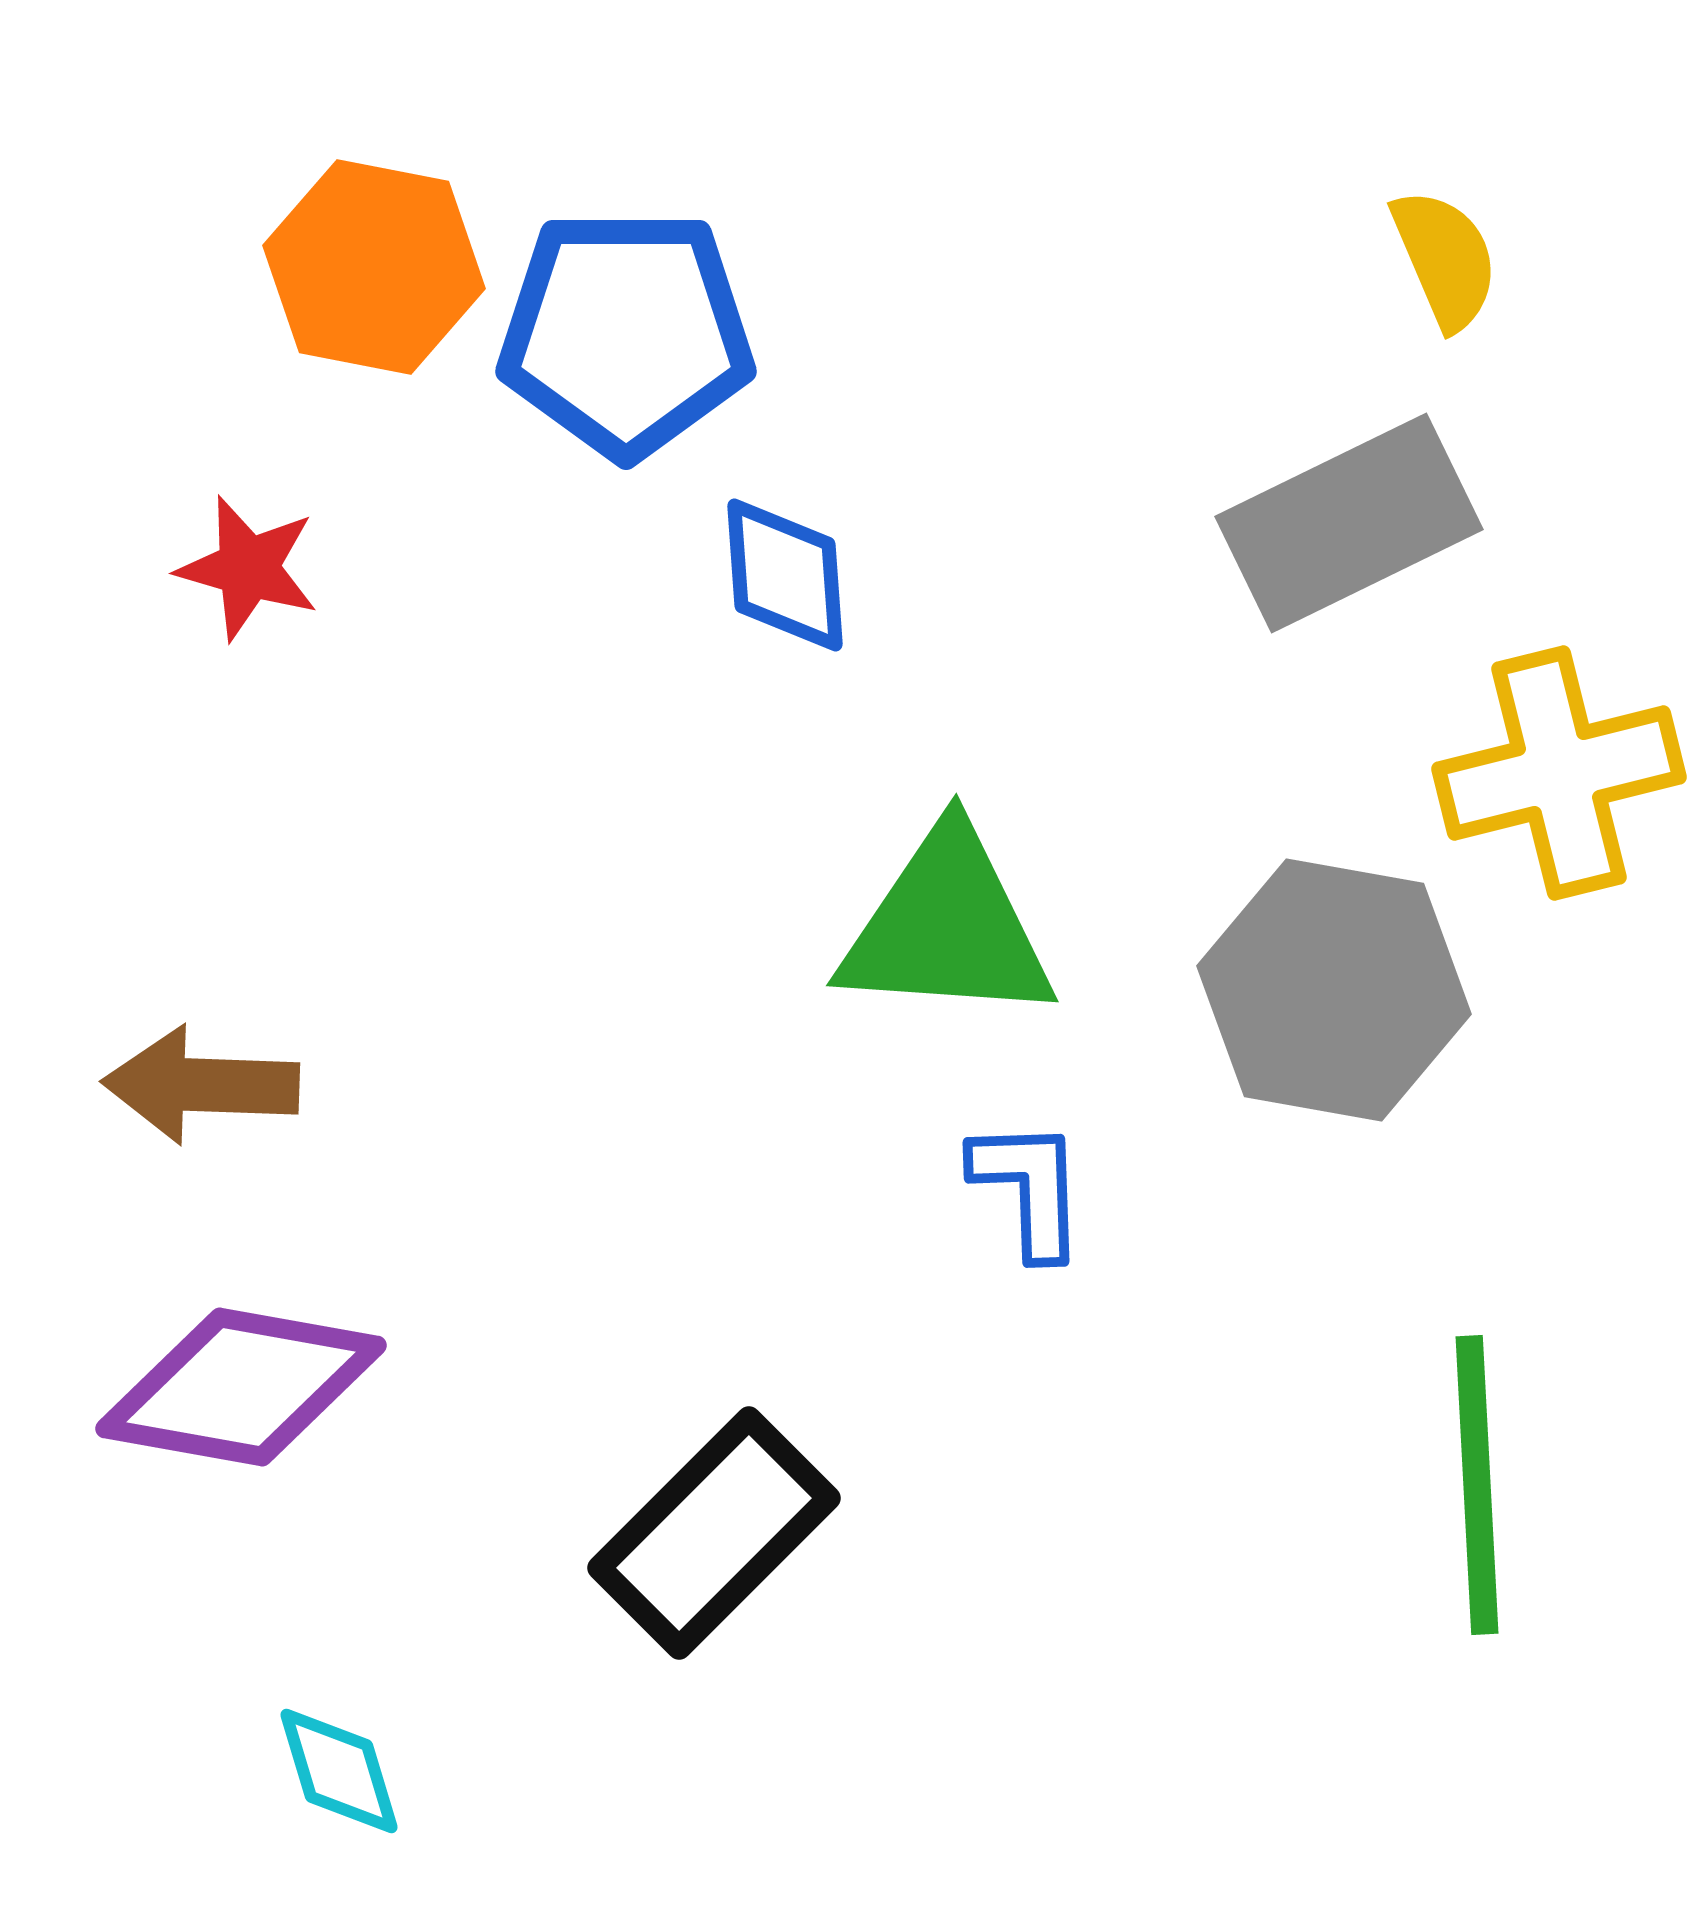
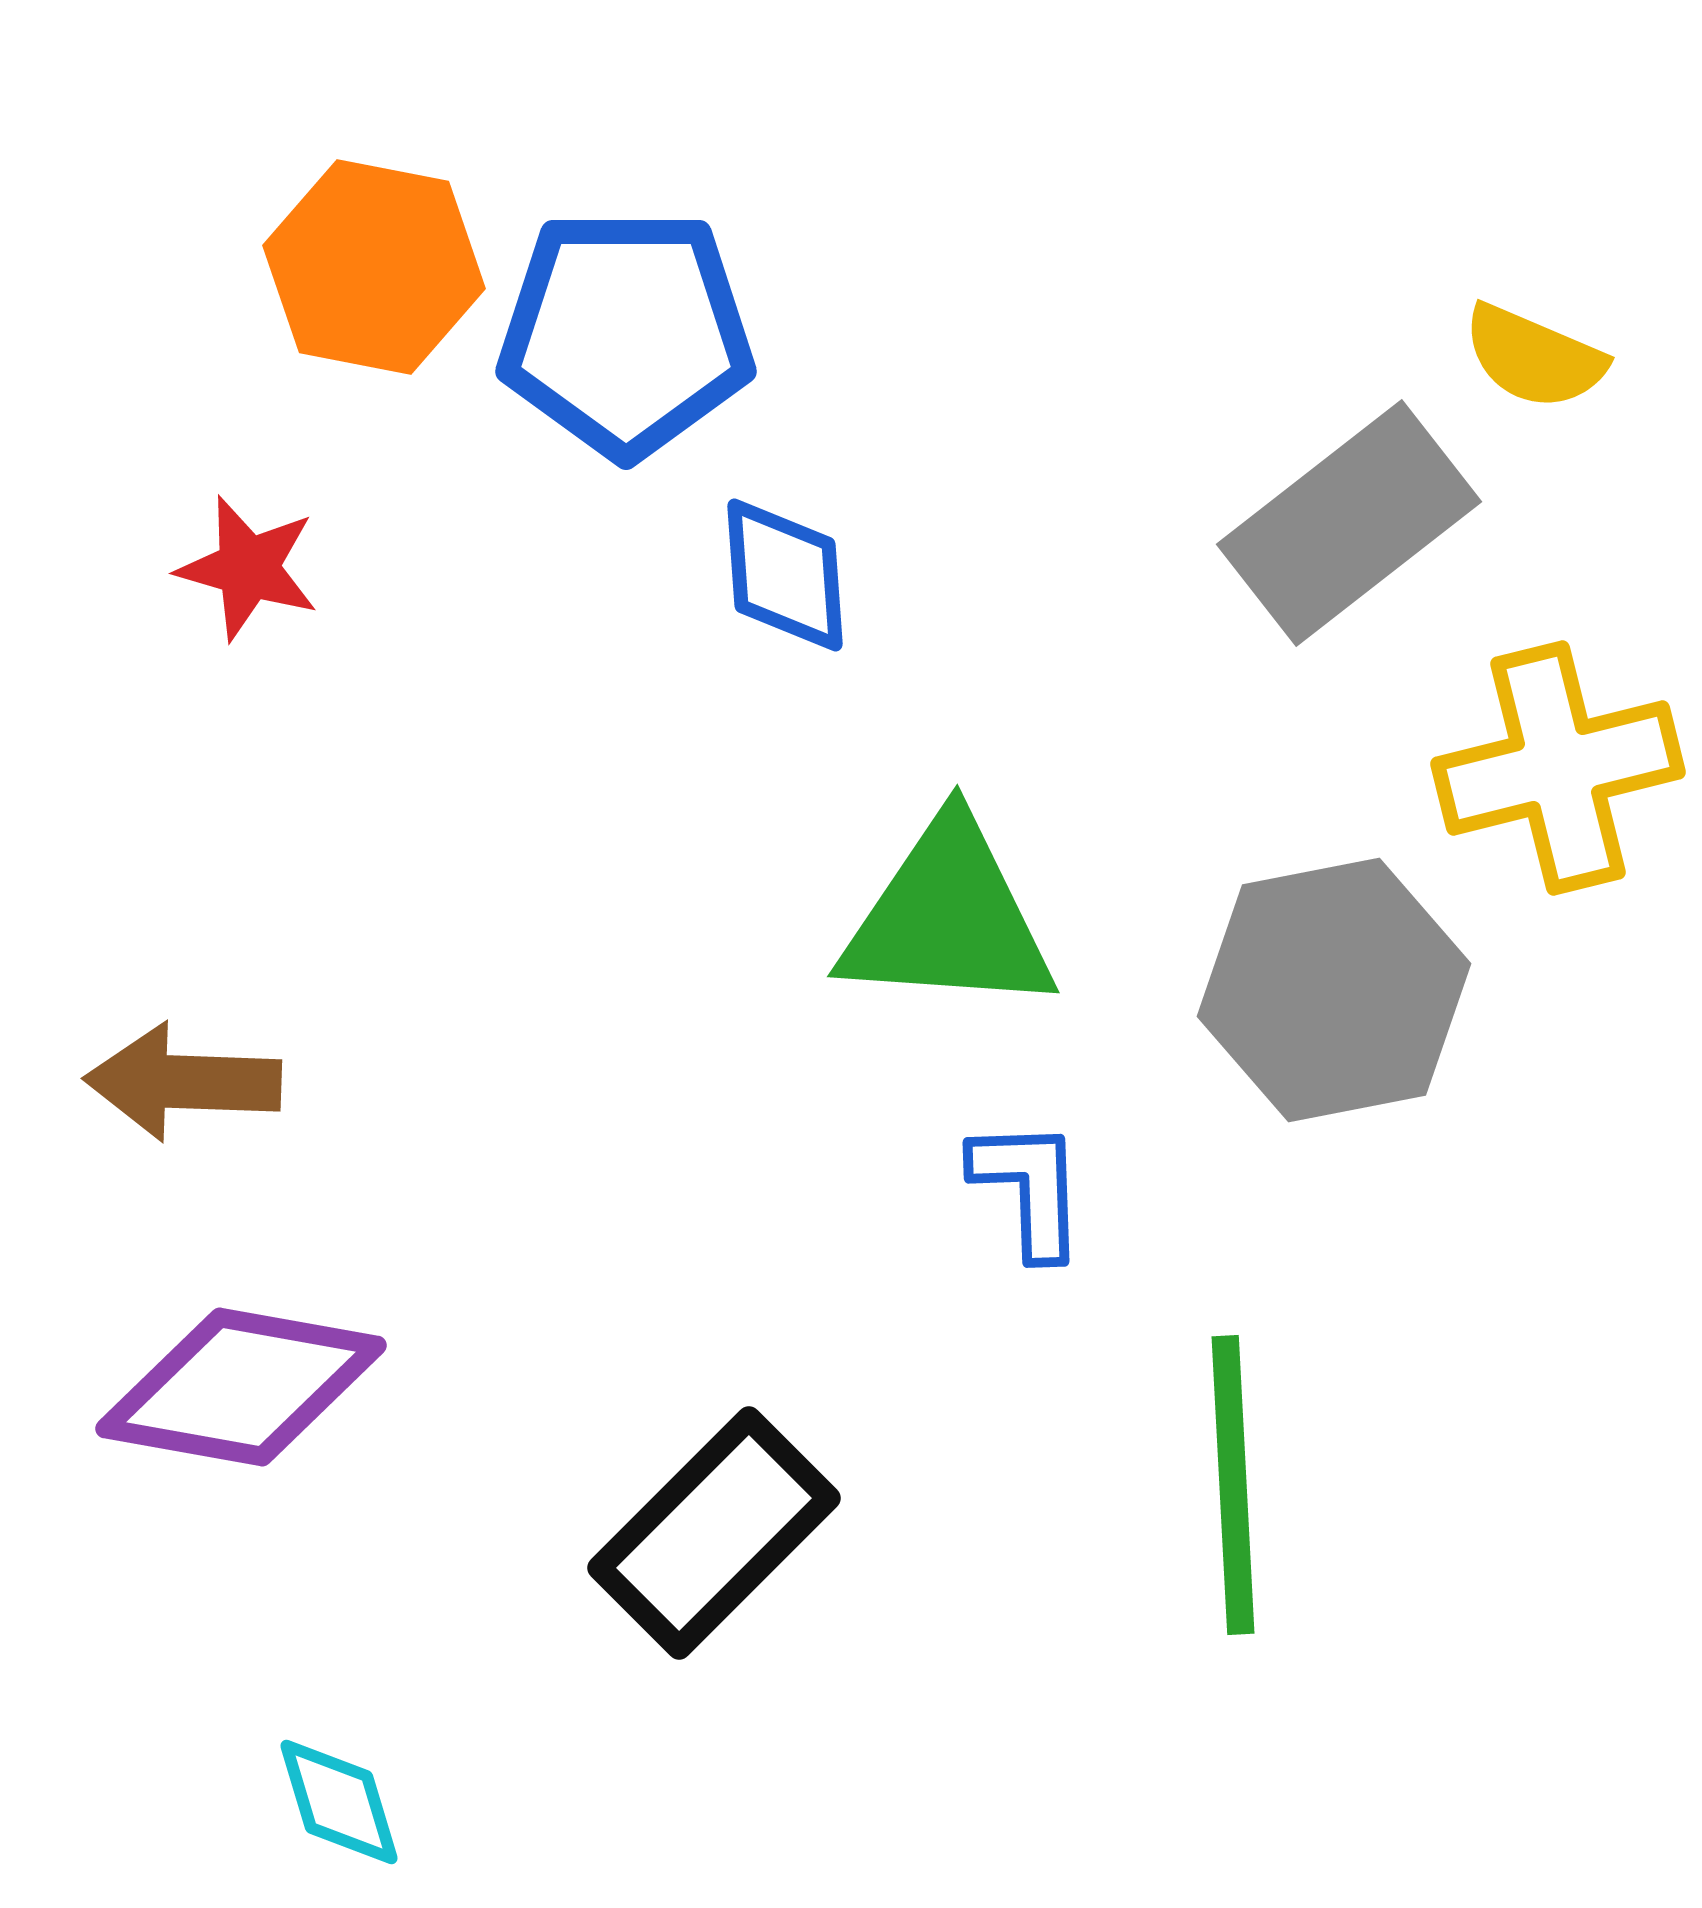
yellow semicircle: moved 89 px right, 98 px down; rotated 136 degrees clockwise
gray rectangle: rotated 12 degrees counterclockwise
yellow cross: moved 1 px left, 5 px up
green triangle: moved 1 px right, 9 px up
gray hexagon: rotated 21 degrees counterclockwise
brown arrow: moved 18 px left, 3 px up
green line: moved 244 px left
cyan diamond: moved 31 px down
